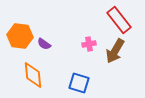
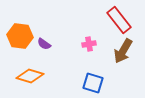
brown arrow: moved 8 px right
orange diamond: moved 3 px left, 1 px down; rotated 68 degrees counterclockwise
blue square: moved 14 px right
